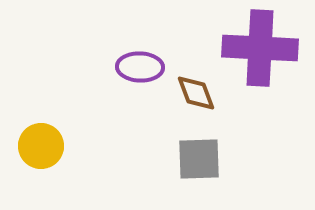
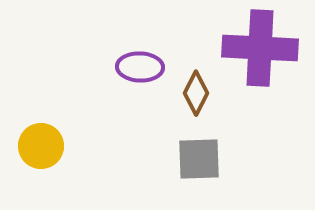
brown diamond: rotated 48 degrees clockwise
